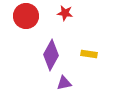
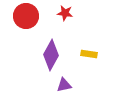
purple triangle: moved 2 px down
